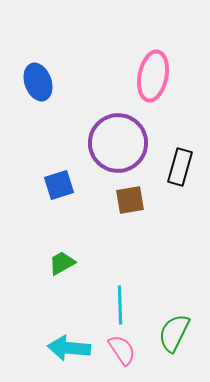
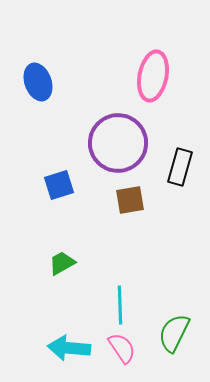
pink semicircle: moved 2 px up
